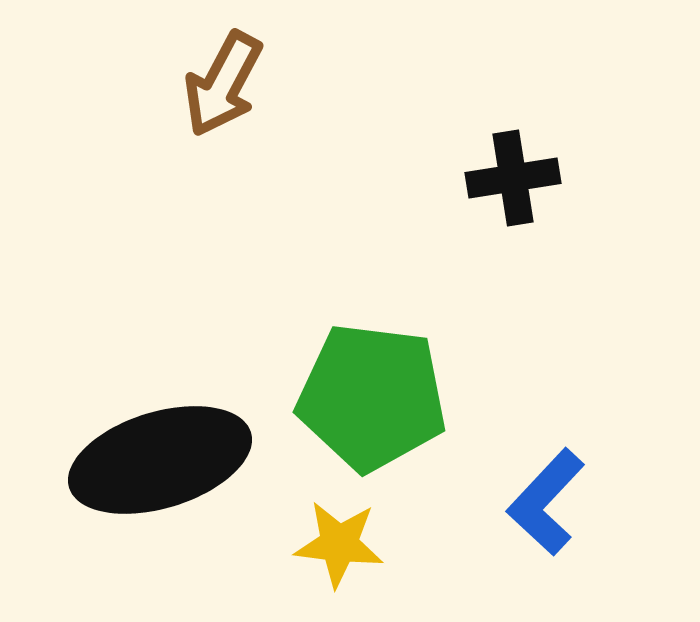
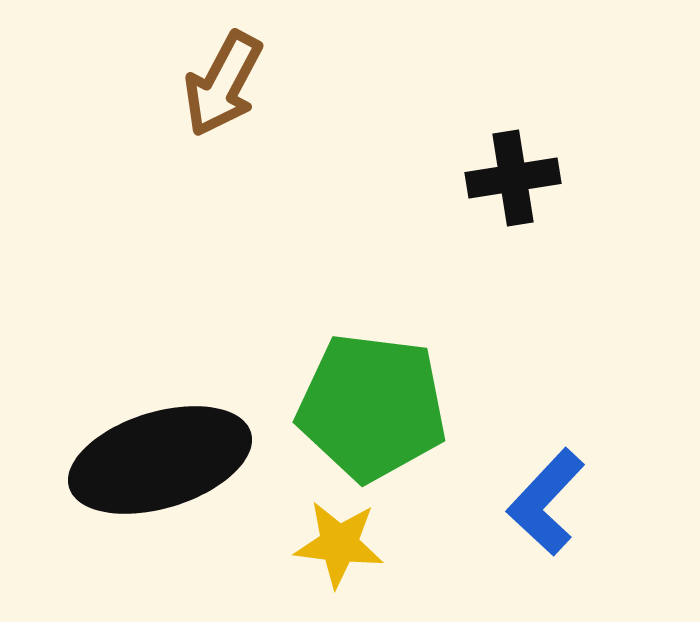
green pentagon: moved 10 px down
